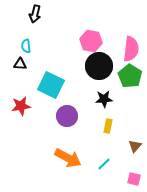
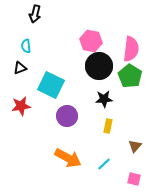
black triangle: moved 4 px down; rotated 24 degrees counterclockwise
